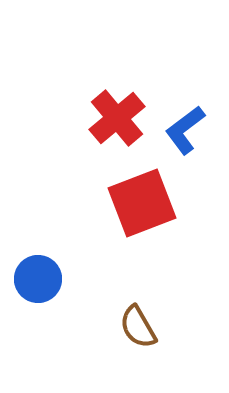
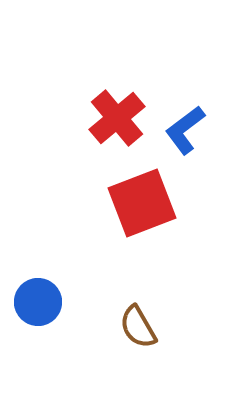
blue circle: moved 23 px down
